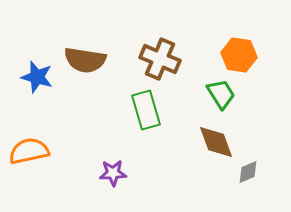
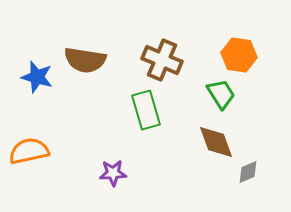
brown cross: moved 2 px right, 1 px down
